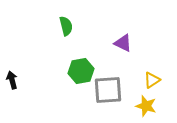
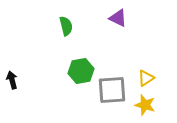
purple triangle: moved 5 px left, 25 px up
yellow triangle: moved 6 px left, 2 px up
gray square: moved 4 px right
yellow star: moved 1 px left, 1 px up
